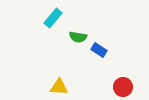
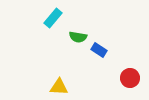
red circle: moved 7 px right, 9 px up
